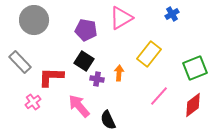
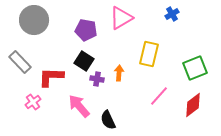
yellow rectangle: rotated 25 degrees counterclockwise
